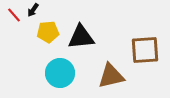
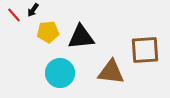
brown triangle: moved 4 px up; rotated 20 degrees clockwise
